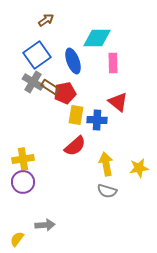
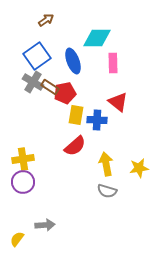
blue square: moved 1 px down
